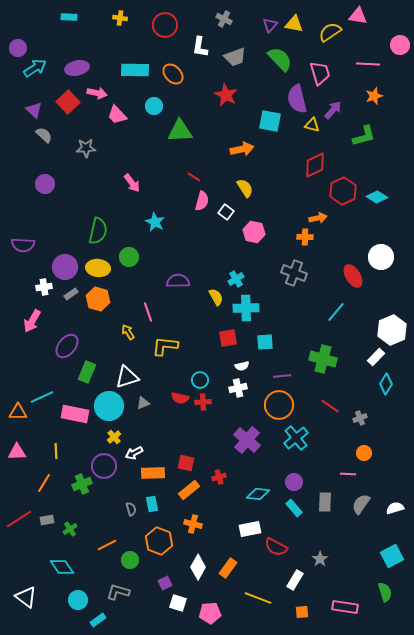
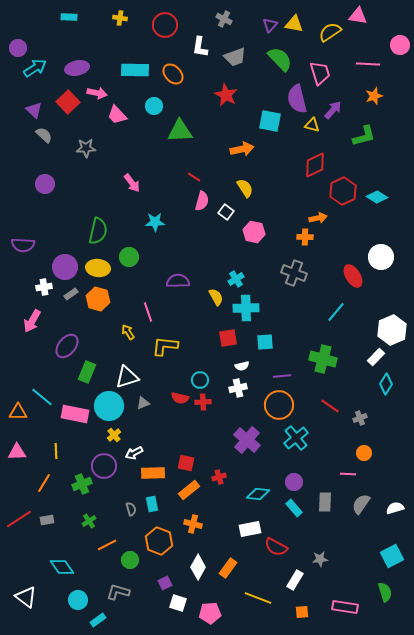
cyan star at (155, 222): rotated 30 degrees counterclockwise
cyan line at (42, 397): rotated 65 degrees clockwise
yellow cross at (114, 437): moved 2 px up
green cross at (70, 529): moved 19 px right, 8 px up
gray star at (320, 559): rotated 28 degrees clockwise
